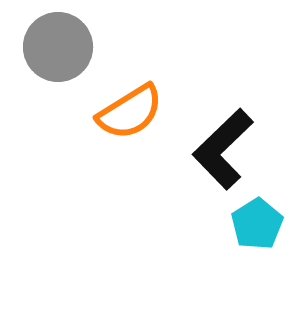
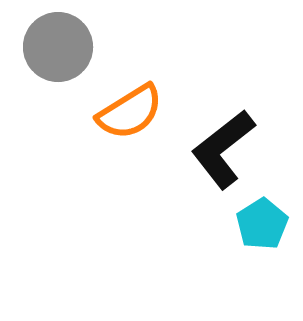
black L-shape: rotated 6 degrees clockwise
cyan pentagon: moved 5 px right
